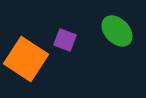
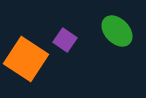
purple square: rotated 15 degrees clockwise
